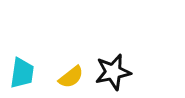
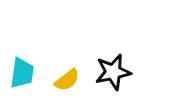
yellow semicircle: moved 4 px left, 3 px down
